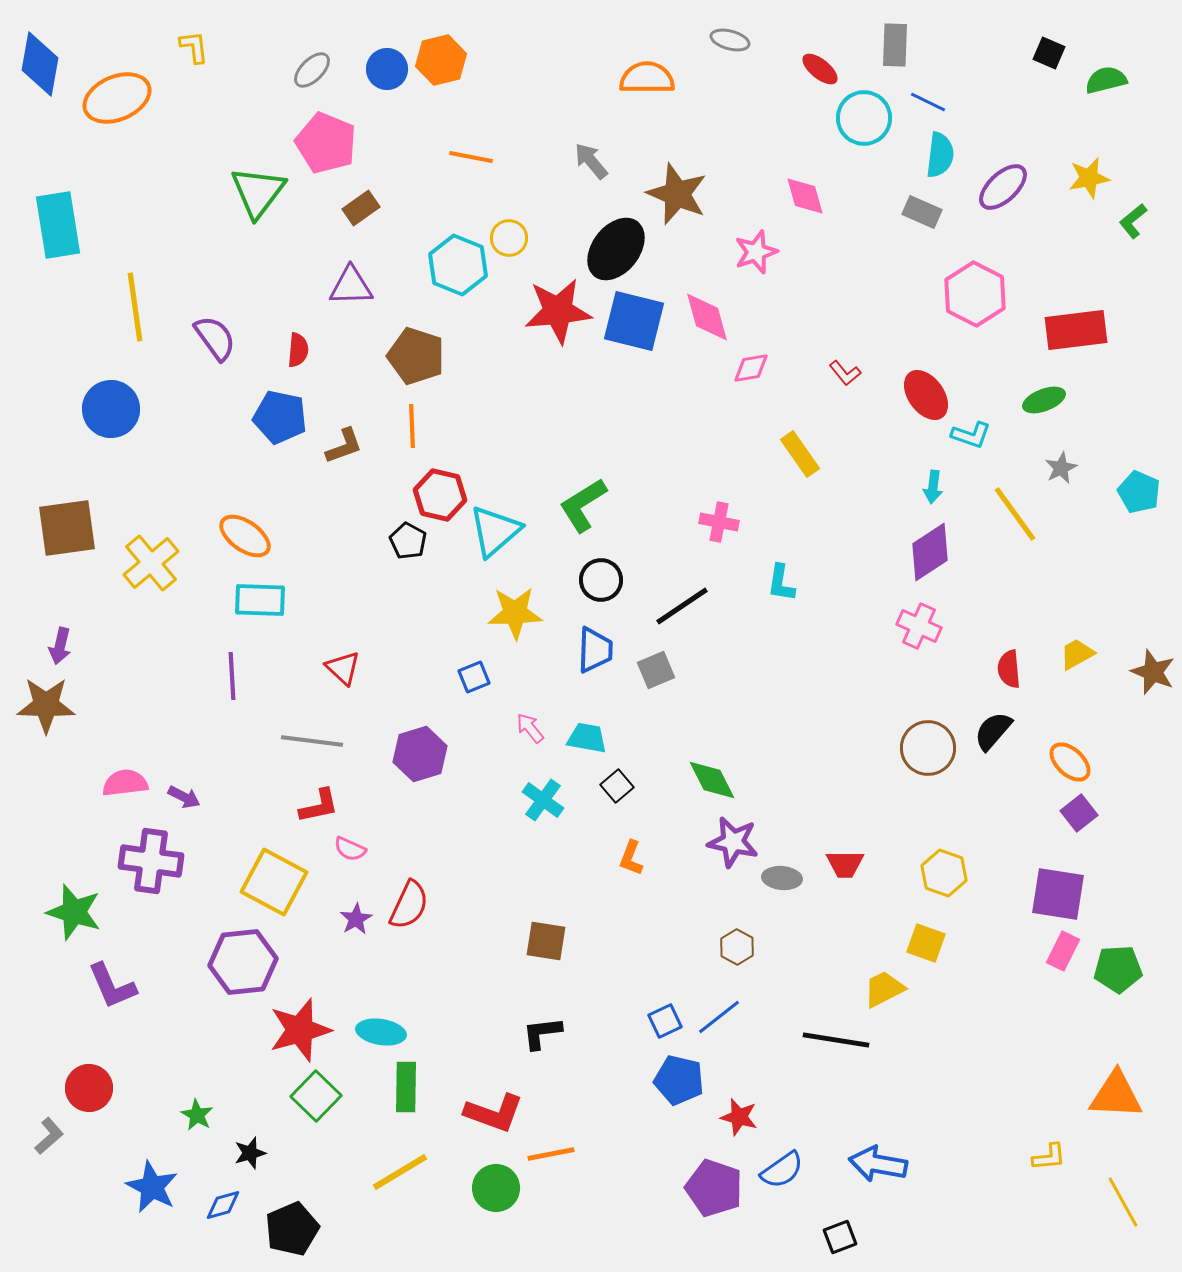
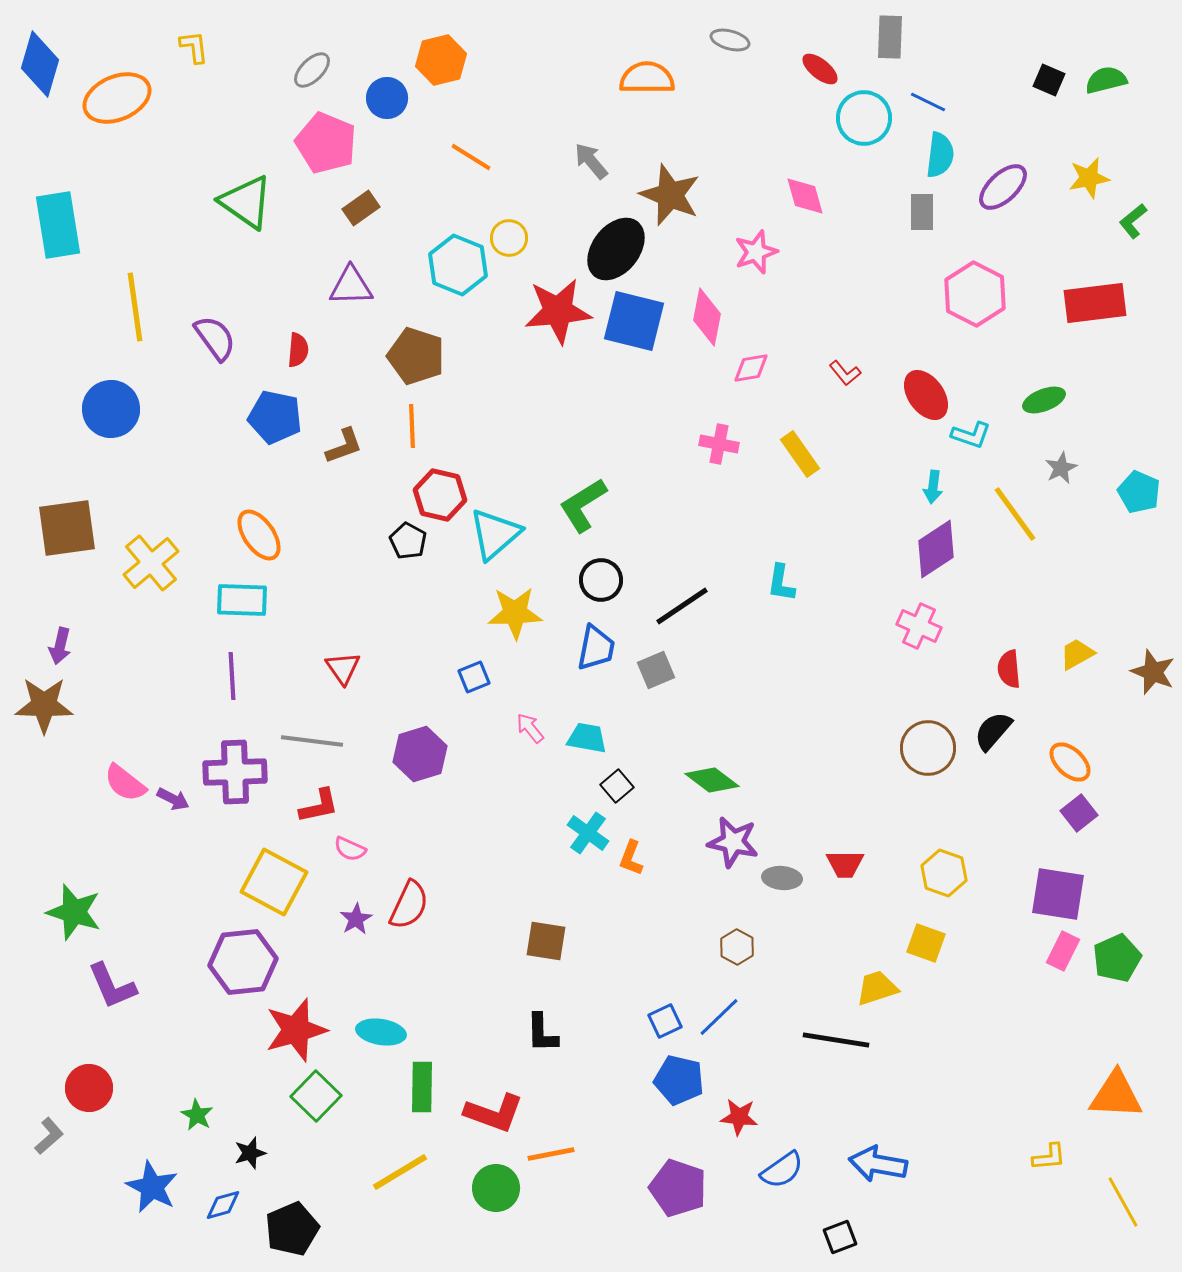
gray rectangle at (895, 45): moved 5 px left, 8 px up
black square at (1049, 53): moved 27 px down
blue diamond at (40, 64): rotated 6 degrees clockwise
blue circle at (387, 69): moved 29 px down
orange line at (471, 157): rotated 21 degrees clockwise
green triangle at (258, 192): moved 12 px left, 10 px down; rotated 32 degrees counterclockwise
brown star at (677, 194): moved 7 px left, 1 px down
gray rectangle at (922, 212): rotated 66 degrees clockwise
pink diamond at (707, 317): rotated 26 degrees clockwise
red rectangle at (1076, 330): moved 19 px right, 27 px up
blue pentagon at (280, 417): moved 5 px left
pink cross at (719, 522): moved 78 px up
cyan triangle at (495, 531): moved 3 px down
orange ellipse at (245, 536): moved 14 px right, 1 px up; rotated 20 degrees clockwise
purple diamond at (930, 552): moved 6 px right, 3 px up
cyan rectangle at (260, 600): moved 18 px left
blue trapezoid at (595, 650): moved 1 px right, 2 px up; rotated 9 degrees clockwise
red triangle at (343, 668): rotated 12 degrees clockwise
brown star at (46, 705): moved 2 px left
green diamond at (712, 780): rotated 26 degrees counterclockwise
pink semicircle at (125, 783): rotated 135 degrees counterclockwise
purple arrow at (184, 797): moved 11 px left, 2 px down
cyan cross at (543, 800): moved 45 px right, 33 px down
purple cross at (151, 861): moved 84 px right, 89 px up; rotated 10 degrees counterclockwise
green pentagon at (1118, 969): moved 1 px left, 11 px up; rotated 21 degrees counterclockwise
yellow trapezoid at (884, 989): moved 7 px left, 1 px up; rotated 9 degrees clockwise
blue line at (719, 1017): rotated 6 degrees counterclockwise
red star at (300, 1030): moved 4 px left
black L-shape at (542, 1033): rotated 84 degrees counterclockwise
green rectangle at (406, 1087): moved 16 px right
red star at (739, 1117): rotated 9 degrees counterclockwise
purple pentagon at (714, 1188): moved 36 px left
